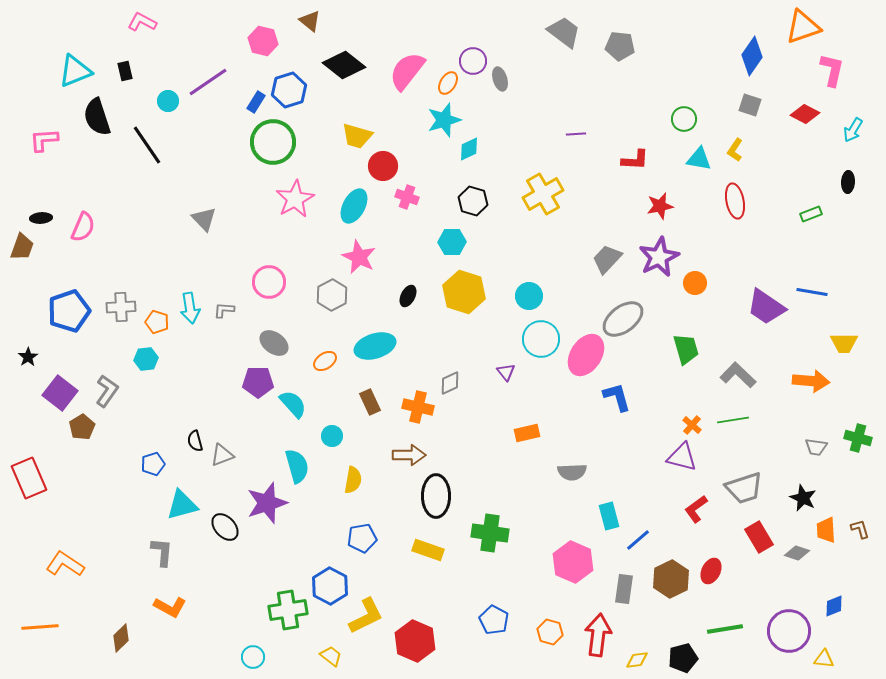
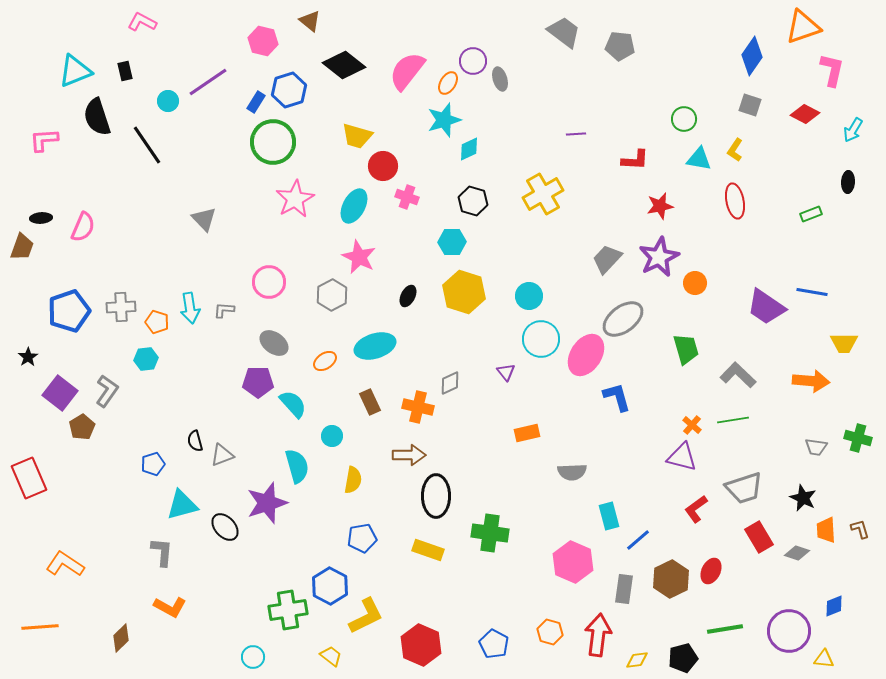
blue pentagon at (494, 620): moved 24 px down
red hexagon at (415, 641): moved 6 px right, 4 px down
